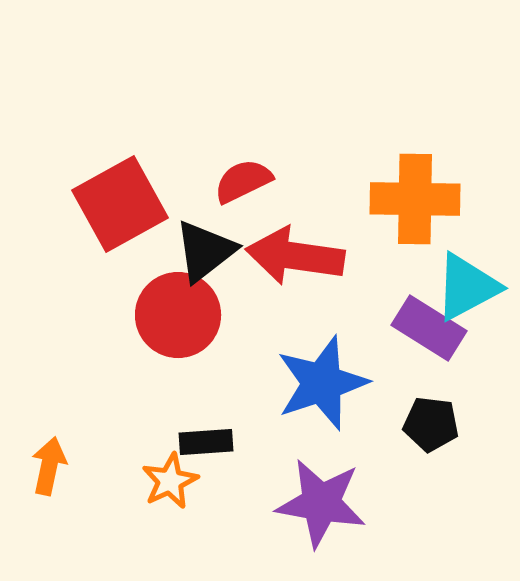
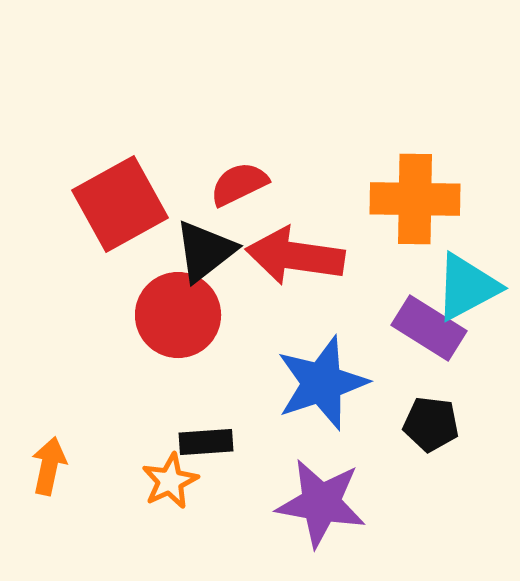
red semicircle: moved 4 px left, 3 px down
